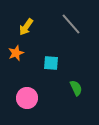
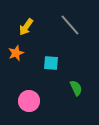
gray line: moved 1 px left, 1 px down
pink circle: moved 2 px right, 3 px down
